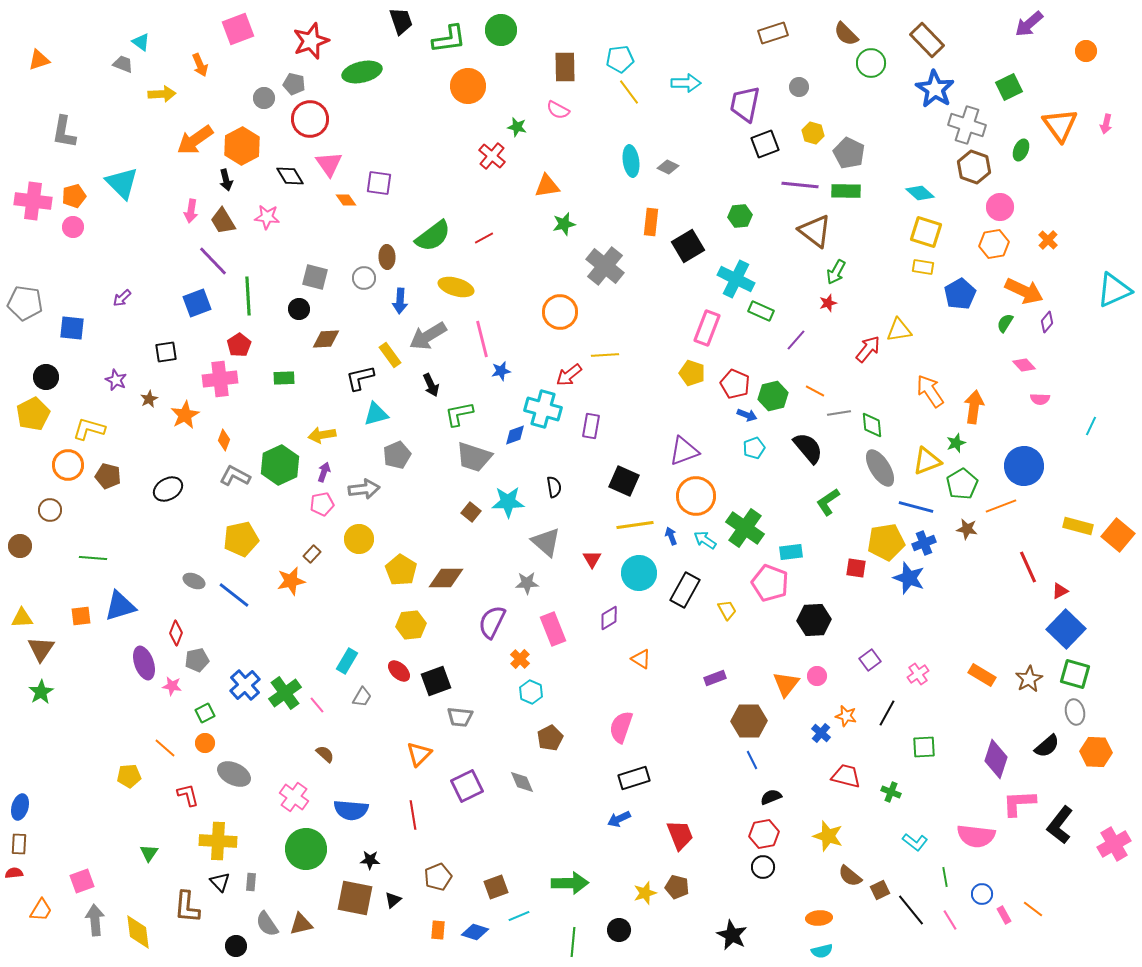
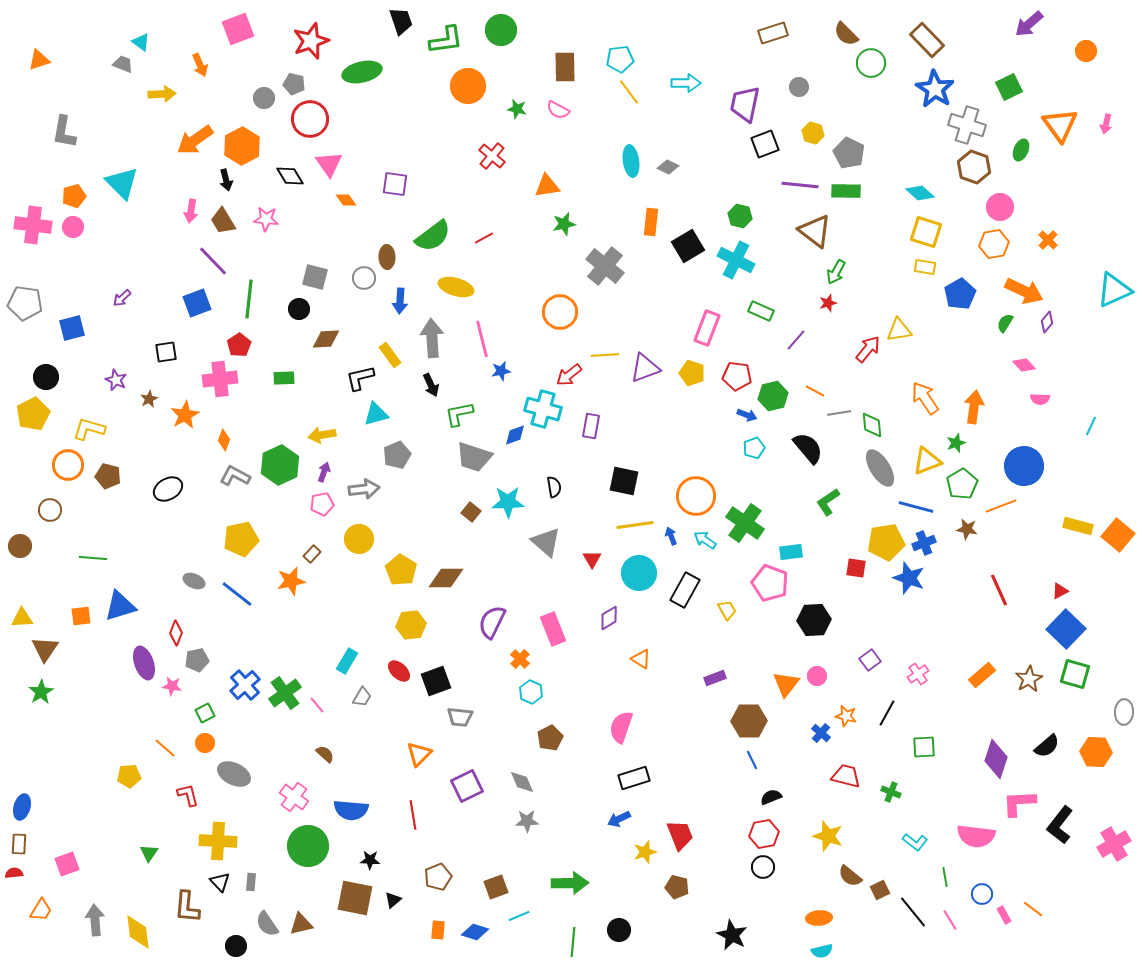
green L-shape at (449, 39): moved 3 px left, 1 px down
green star at (517, 127): moved 18 px up
purple square at (379, 183): moved 16 px right, 1 px down
pink cross at (33, 201): moved 24 px down
green hexagon at (740, 216): rotated 20 degrees clockwise
pink star at (267, 217): moved 1 px left, 2 px down
yellow rectangle at (923, 267): moved 2 px right
cyan cross at (736, 279): moved 19 px up
green line at (248, 296): moved 1 px right, 3 px down; rotated 9 degrees clockwise
blue square at (72, 328): rotated 20 degrees counterclockwise
gray arrow at (428, 336): moved 4 px right, 2 px down; rotated 117 degrees clockwise
red pentagon at (735, 384): moved 2 px right, 8 px up; rotated 16 degrees counterclockwise
orange arrow at (930, 391): moved 5 px left, 7 px down
purple triangle at (684, 451): moved 39 px left, 83 px up
black square at (624, 481): rotated 12 degrees counterclockwise
green cross at (745, 528): moved 5 px up
red line at (1028, 567): moved 29 px left, 23 px down
gray star at (527, 583): moved 238 px down
blue line at (234, 595): moved 3 px right, 1 px up
brown triangle at (41, 649): moved 4 px right
orange rectangle at (982, 675): rotated 72 degrees counterclockwise
gray ellipse at (1075, 712): moved 49 px right; rotated 15 degrees clockwise
blue ellipse at (20, 807): moved 2 px right
green circle at (306, 849): moved 2 px right, 3 px up
pink square at (82, 881): moved 15 px left, 17 px up
yellow star at (645, 893): moved 41 px up
black line at (911, 910): moved 2 px right, 2 px down
